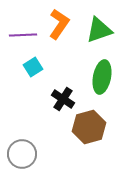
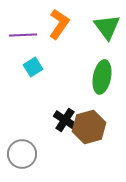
green triangle: moved 8 px right, 3 px up; rotated 48 degrees counterclockwise
black cross: moved 2 px right, 21 px down
